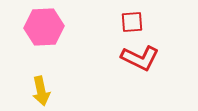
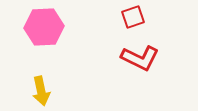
red square: moved 1 px right, 5 px up; rotated 15 degrees counterclockwise
